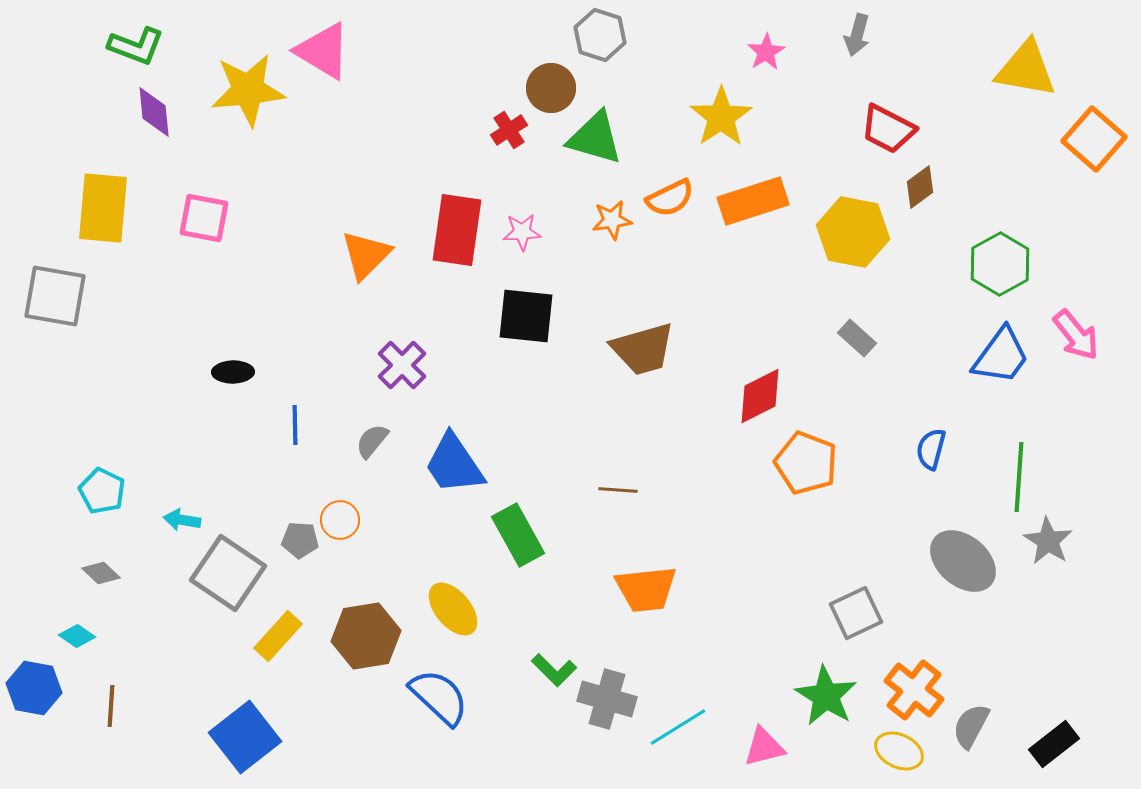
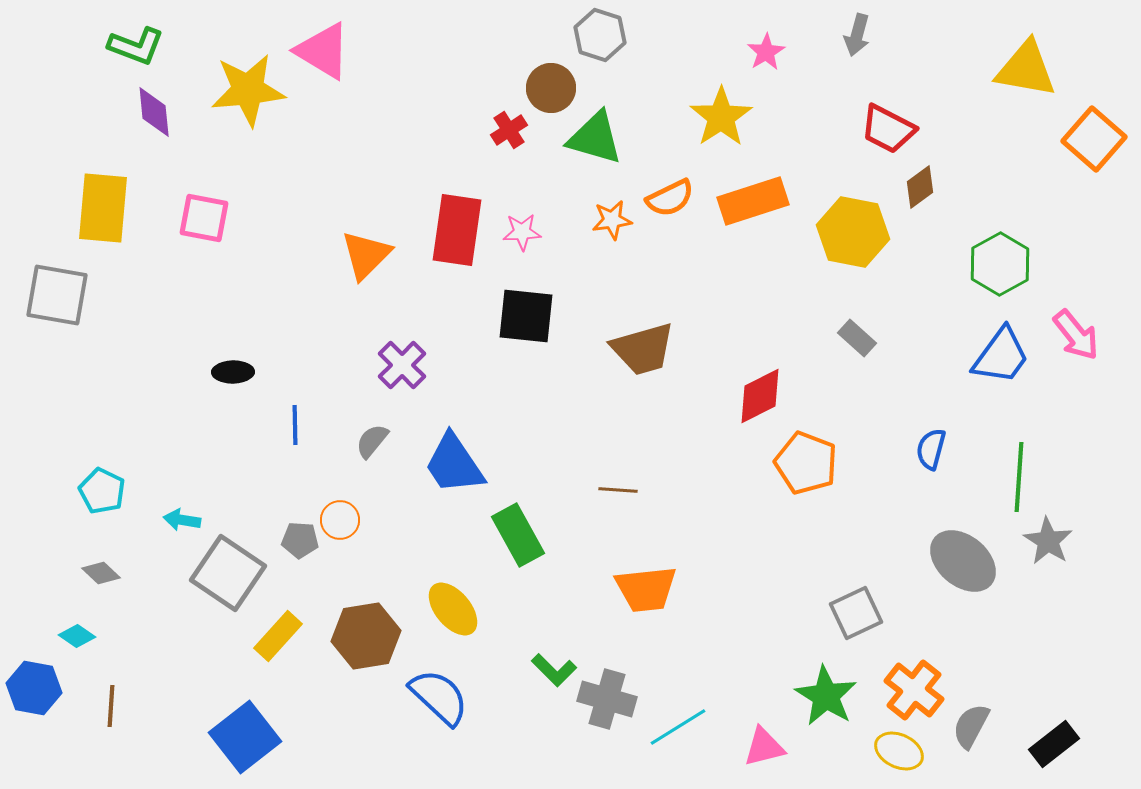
gray square at (55, 296): moved 2 px right, 1 px up
